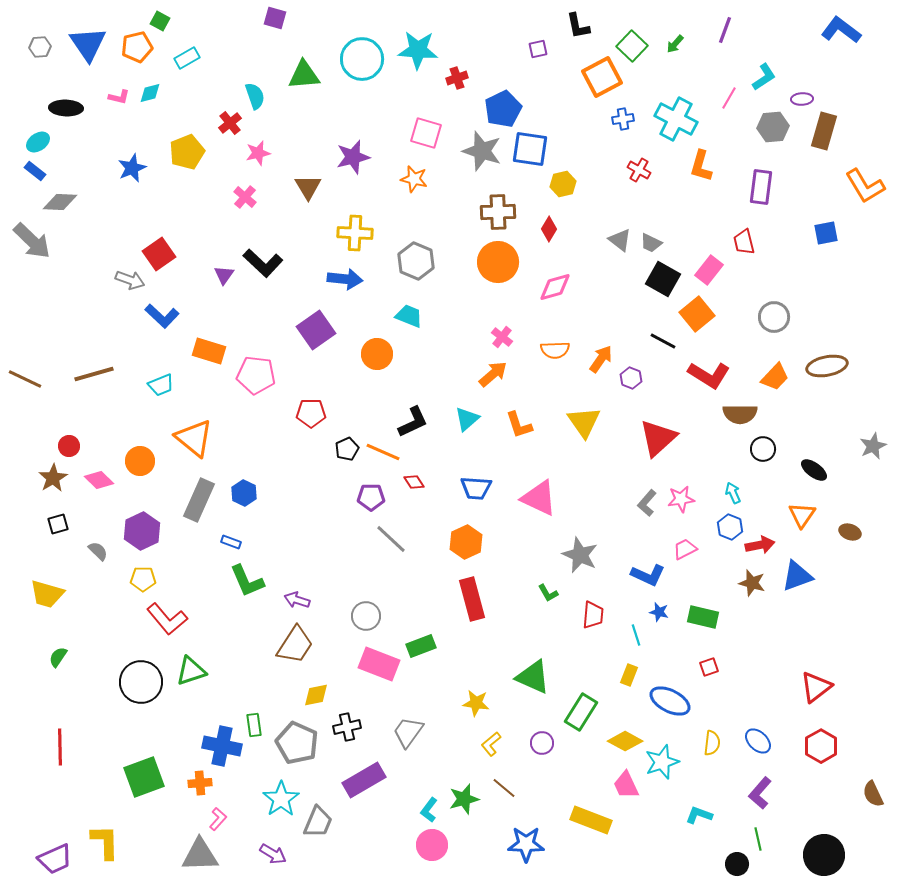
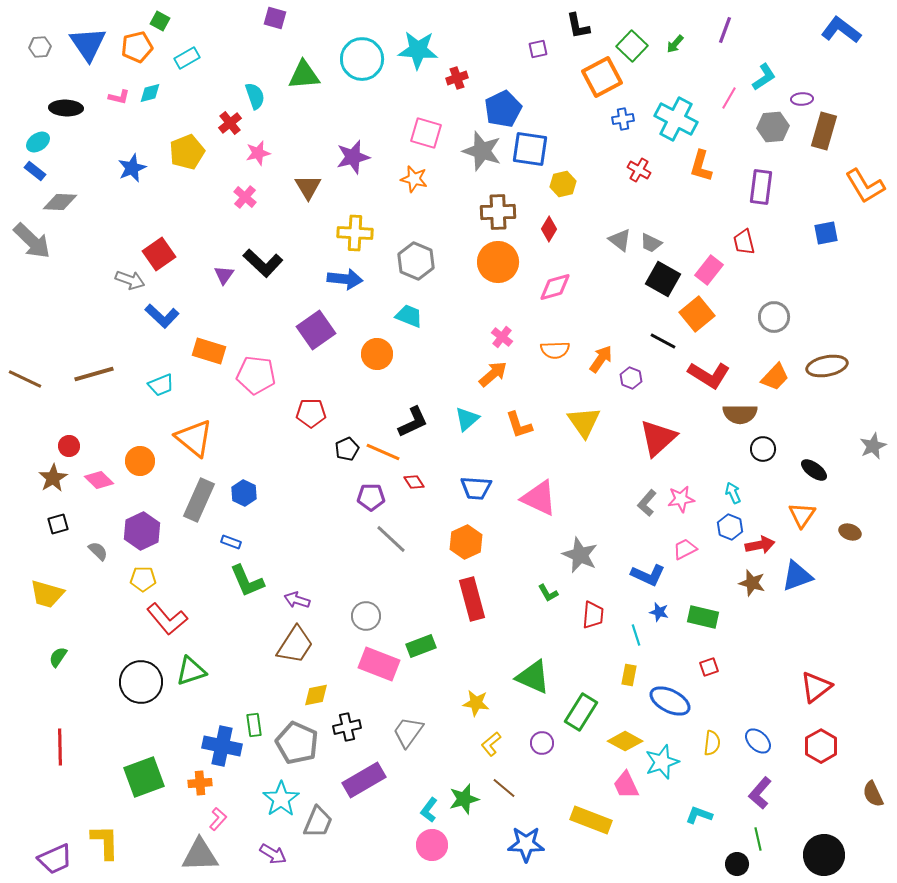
yellow rectangle at (629, 675): rotated 10 degrees counterclockwise
